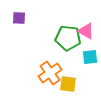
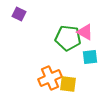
purple square: moved 4 px up; rotated 24 degrees clockwise
pink triangle: moved 1 px left, 1 px down
orange cross: moved 5 px down; rotated 10 degrees clockwise
